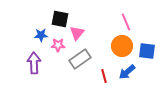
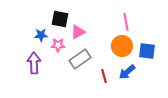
pink line: rotated 12 degrees clockwise
pink triangle: moved 1 px right, 1 px up; rotated 21 degrees clockwise
